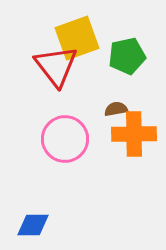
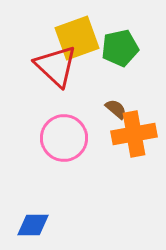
green pentagon: moved 7 px left, 8 px up
red triangle: rotated 9 degrees counterclockwise
brown semicircle: rotated 50 degrees clockwise
orange cross: rotated 9 degrees counterclockwise
pink circle: moved 1 px left, 1 px up
